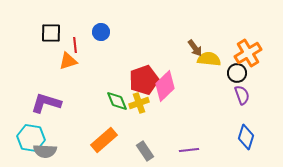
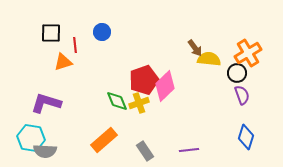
blue circle: moved 1 px right
orange triangle: moved 5 px left, 1 px down
